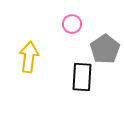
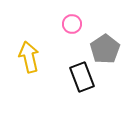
yellow arrow: rotated 20 degrees counterclockwise
black rectangle: rotated 24 degrees counterclockwise
